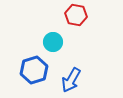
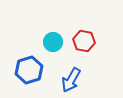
red hexagon: moved 8 px right, 26 px down
blue hexagon: moved 5 px left
